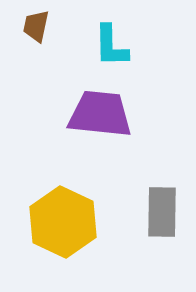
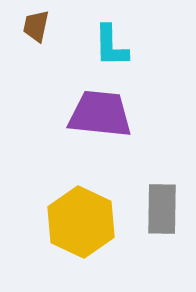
gray rectangle: moved 3 px up
yellow hexagon: moved 18 px right
